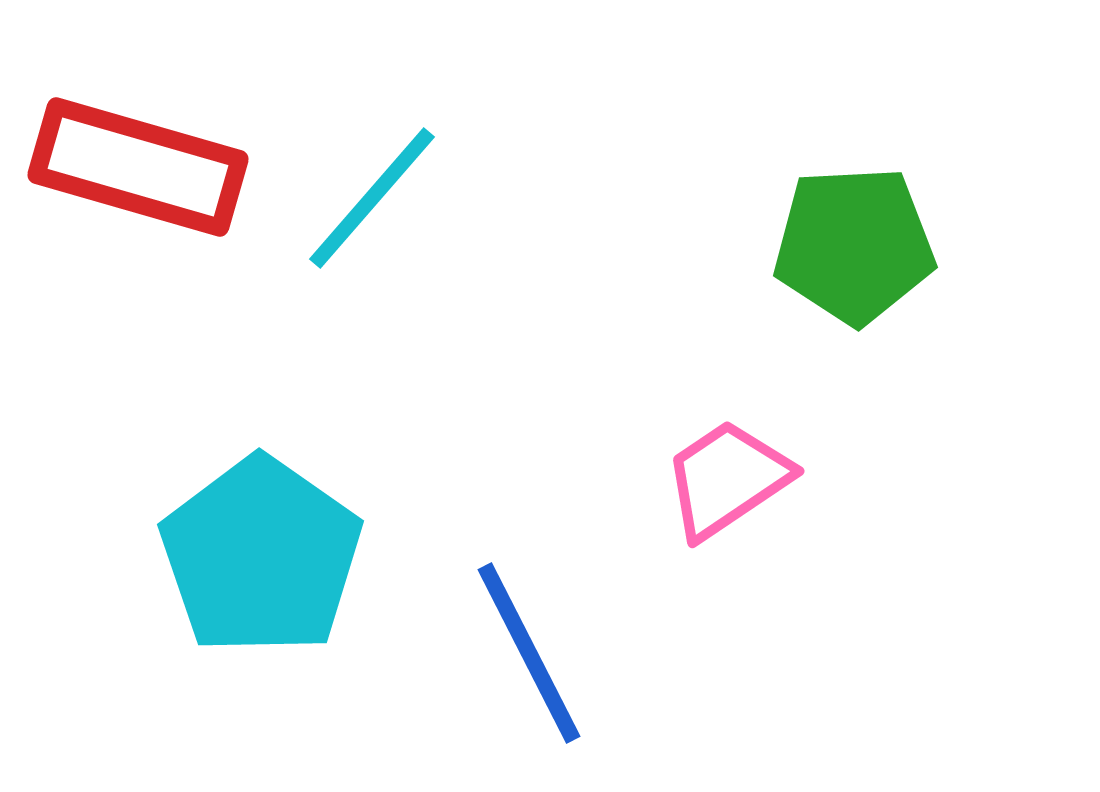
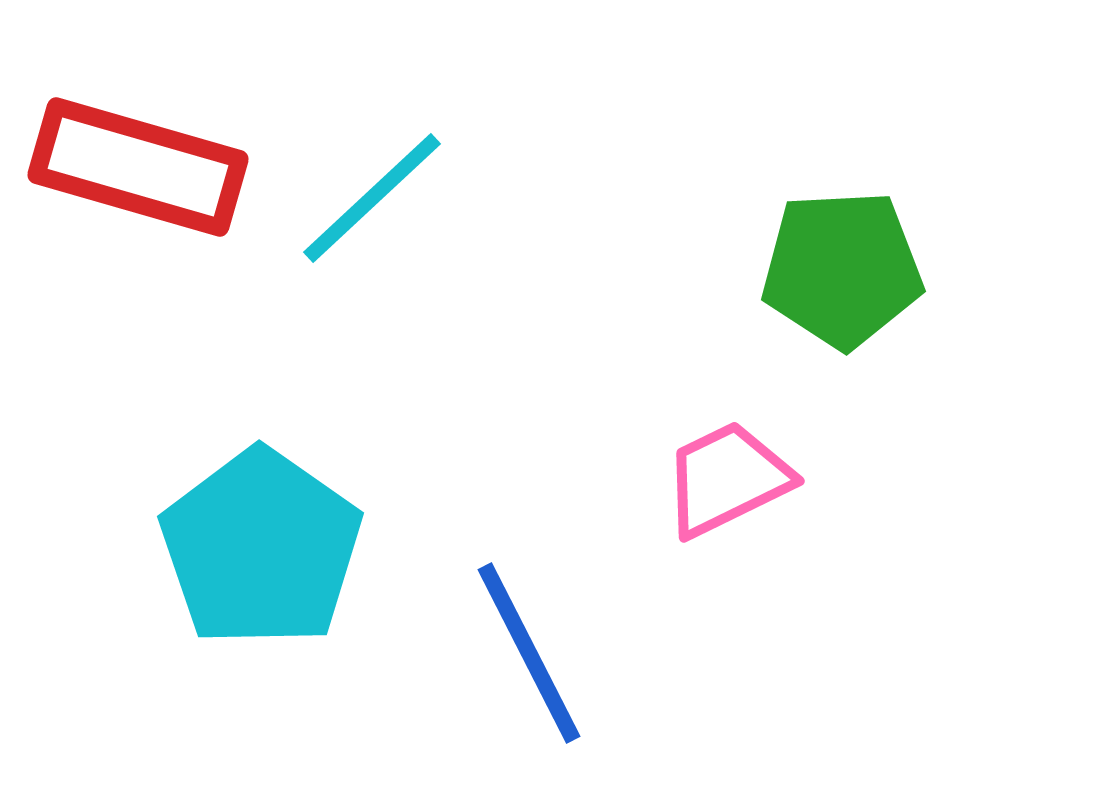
cyan line: rotated 6 degrees clockwise
green pentagon: moved 12 px left, 24 px down
pink trapezoid: rotated 8 degrees clockwise
cyan pentagon: moved 8 px up
